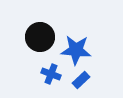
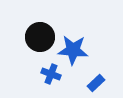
blue star: moved 3 px left
blue rectangle: moved 15 px right, 3 px down
